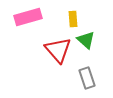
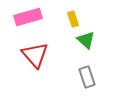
yellow rectangle: rotated 14 degrees counterclockwise
red triangle: moved 23 px left, 5 px down
gray rectangle: moved 1 px up
